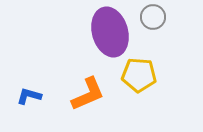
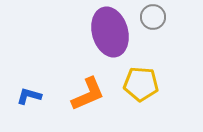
yellow pentagon: moved 2 px right, 9 px down
